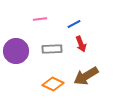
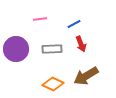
purple circle: moved 2 px up
